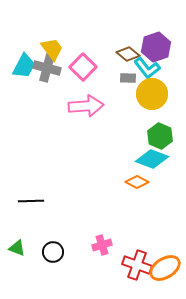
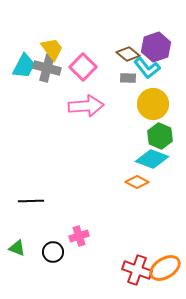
yellow circle: moved 1 px right, 10 px down
pink cross: moved 23 px left, 9 px up
red cross: moved 5 px down
